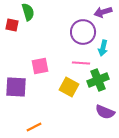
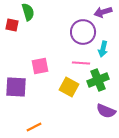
cyan arrow: moved 1 px down
purple semicircle: moved 1 px right, 1 px up
